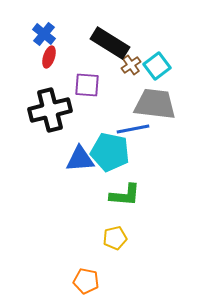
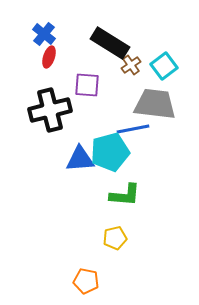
cyan square: moved 7 px right
cyan pentagon: rotated 27 degrees counterclockwise
